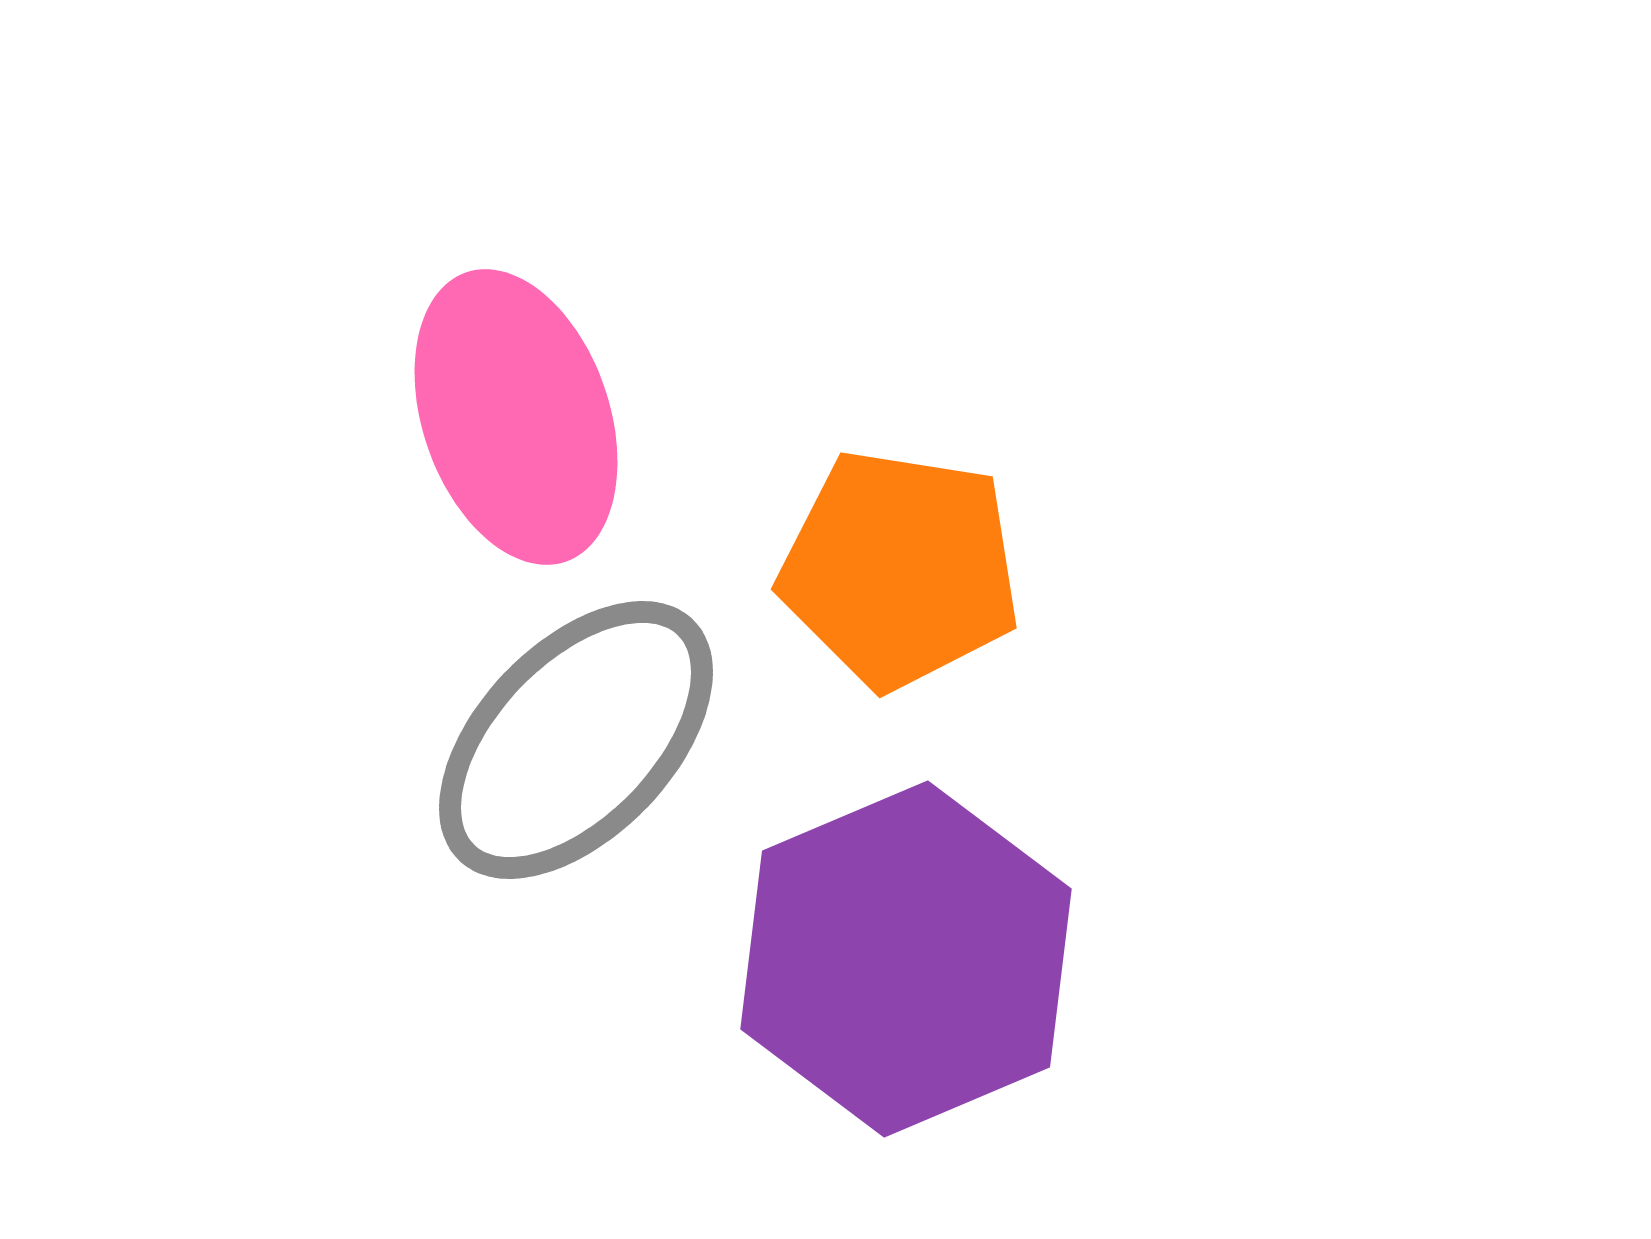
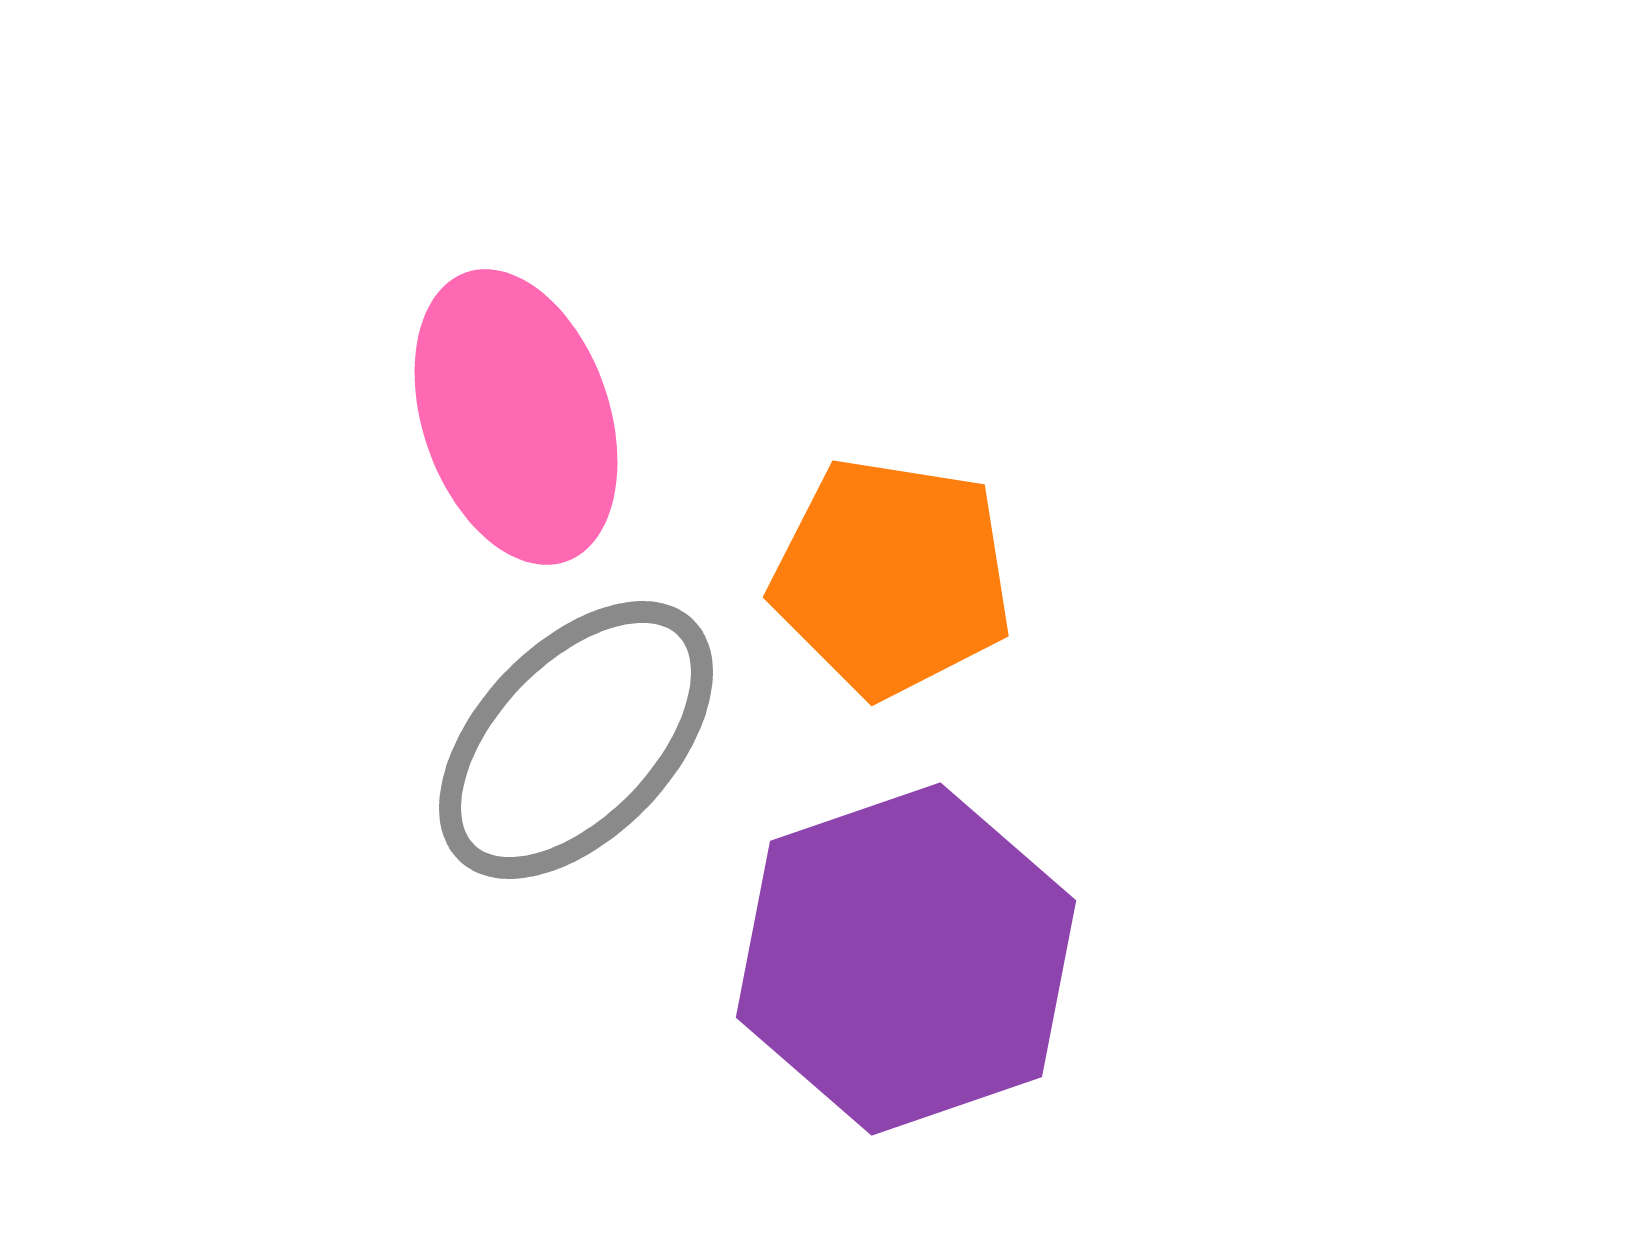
orange pentagon: moved 8 px left, 8 px down
purple hexagon: rotated 4 degrees clockwise
